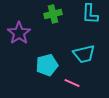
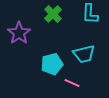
green cross: rotated 30 degrees counterclockwise
cyan pentagon: moved 5 px right, 1 px up
